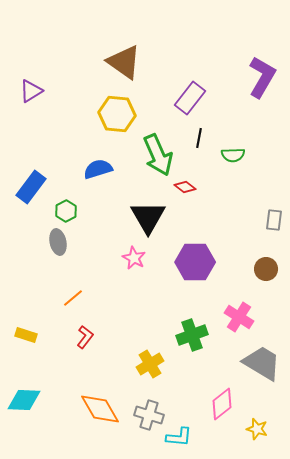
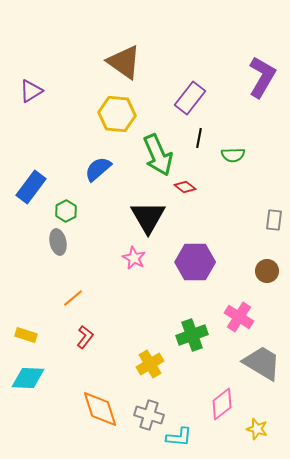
blue semicircle: rotated 24 degrees counterclockwise
brown circle: moved 1 px right, 2 px down
cyan diamond: moved 4 px right, 22 px up
orange diamond: rotated 12 degrees clockwise
